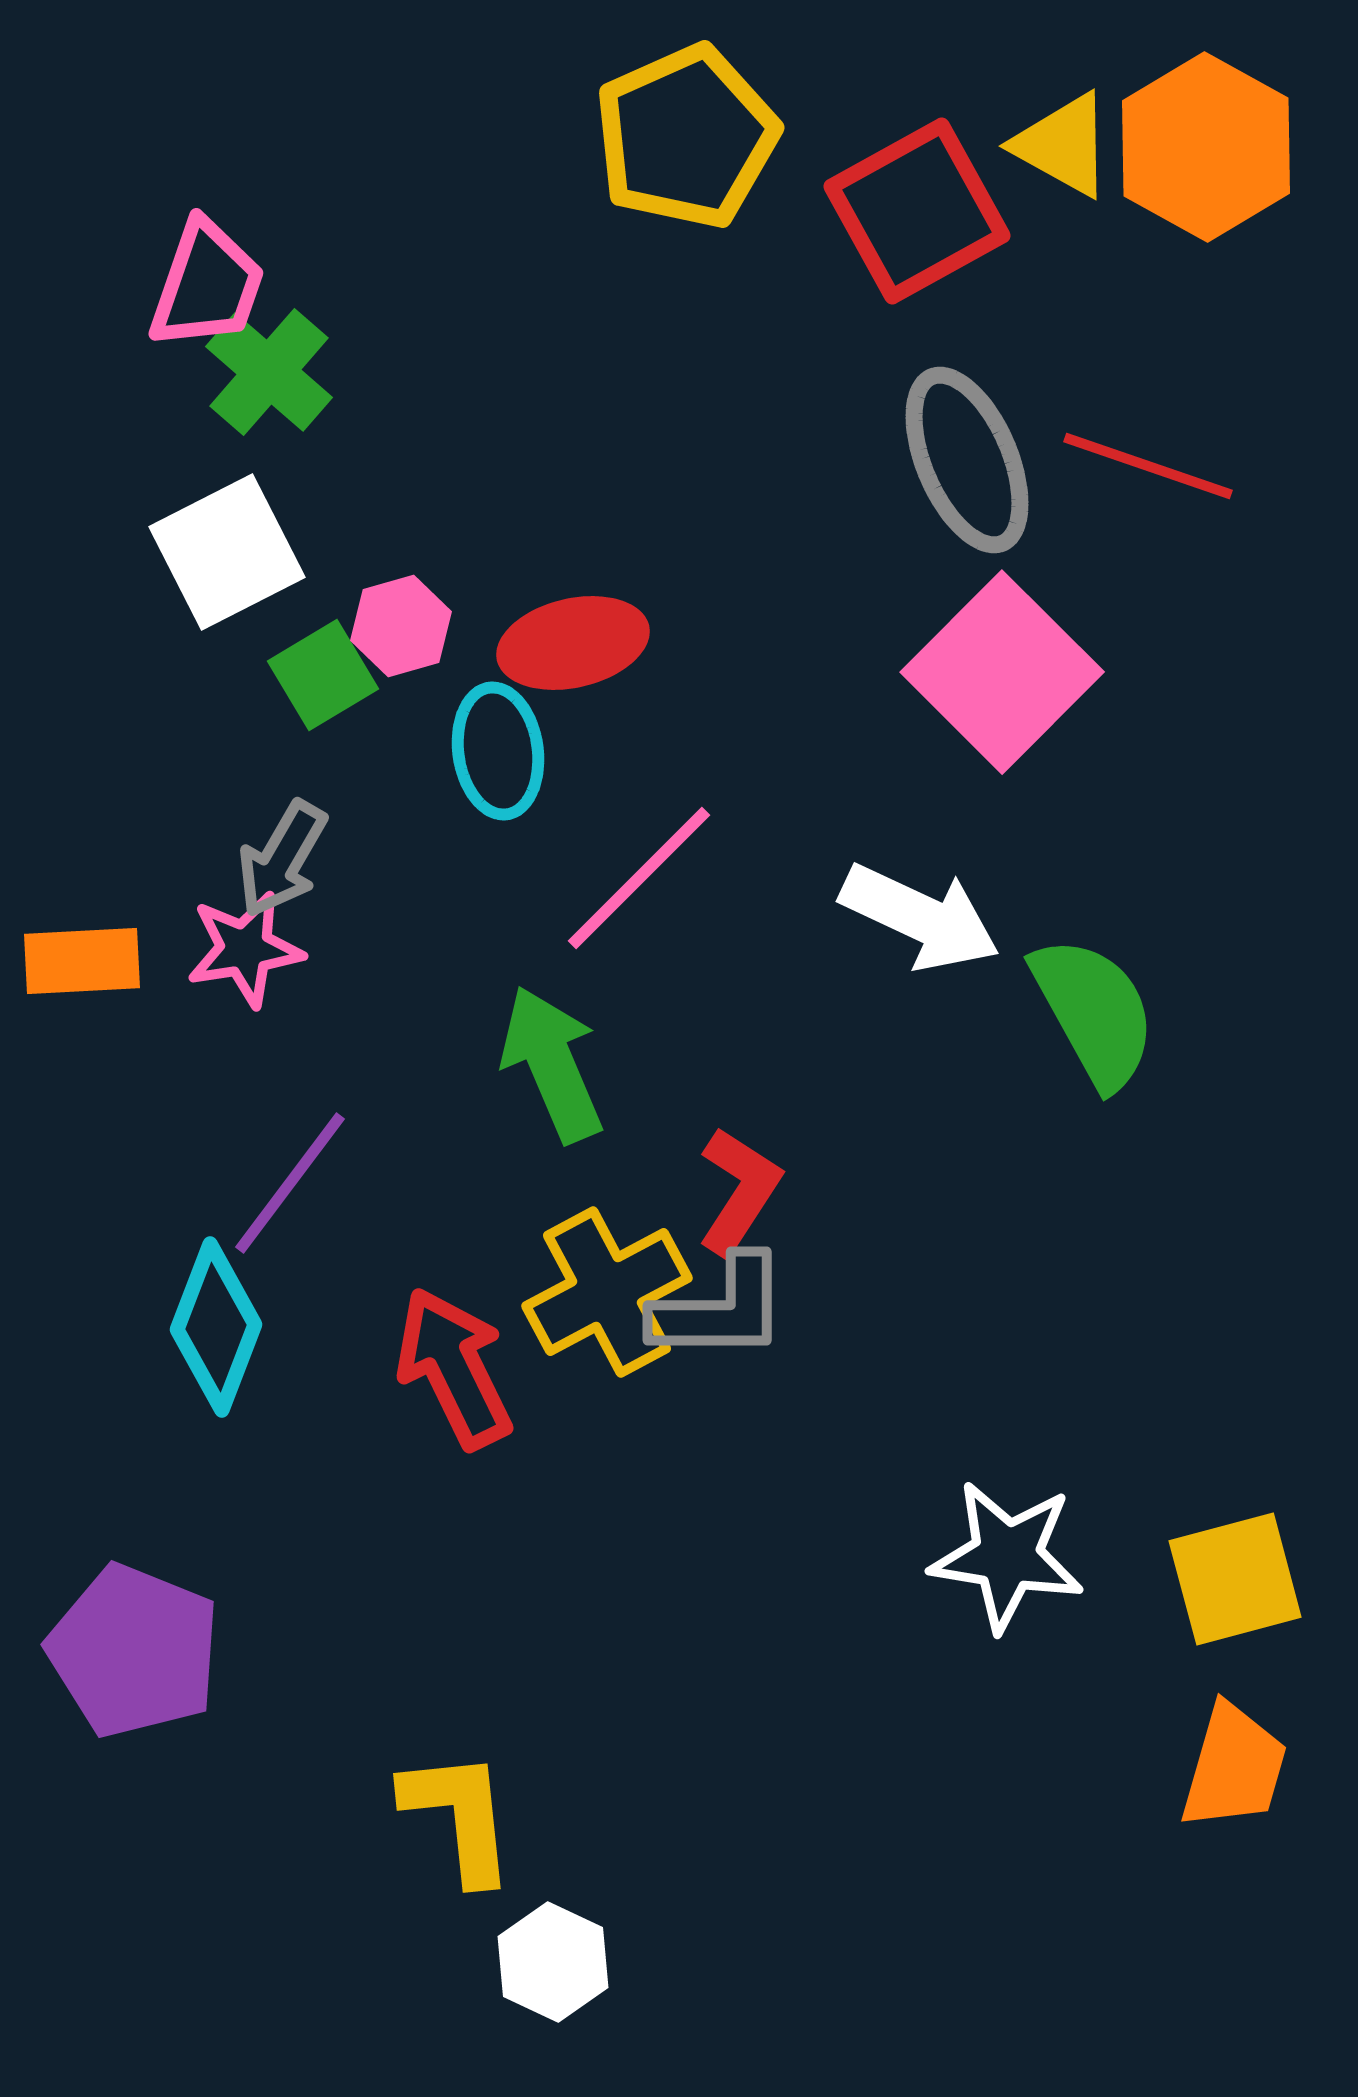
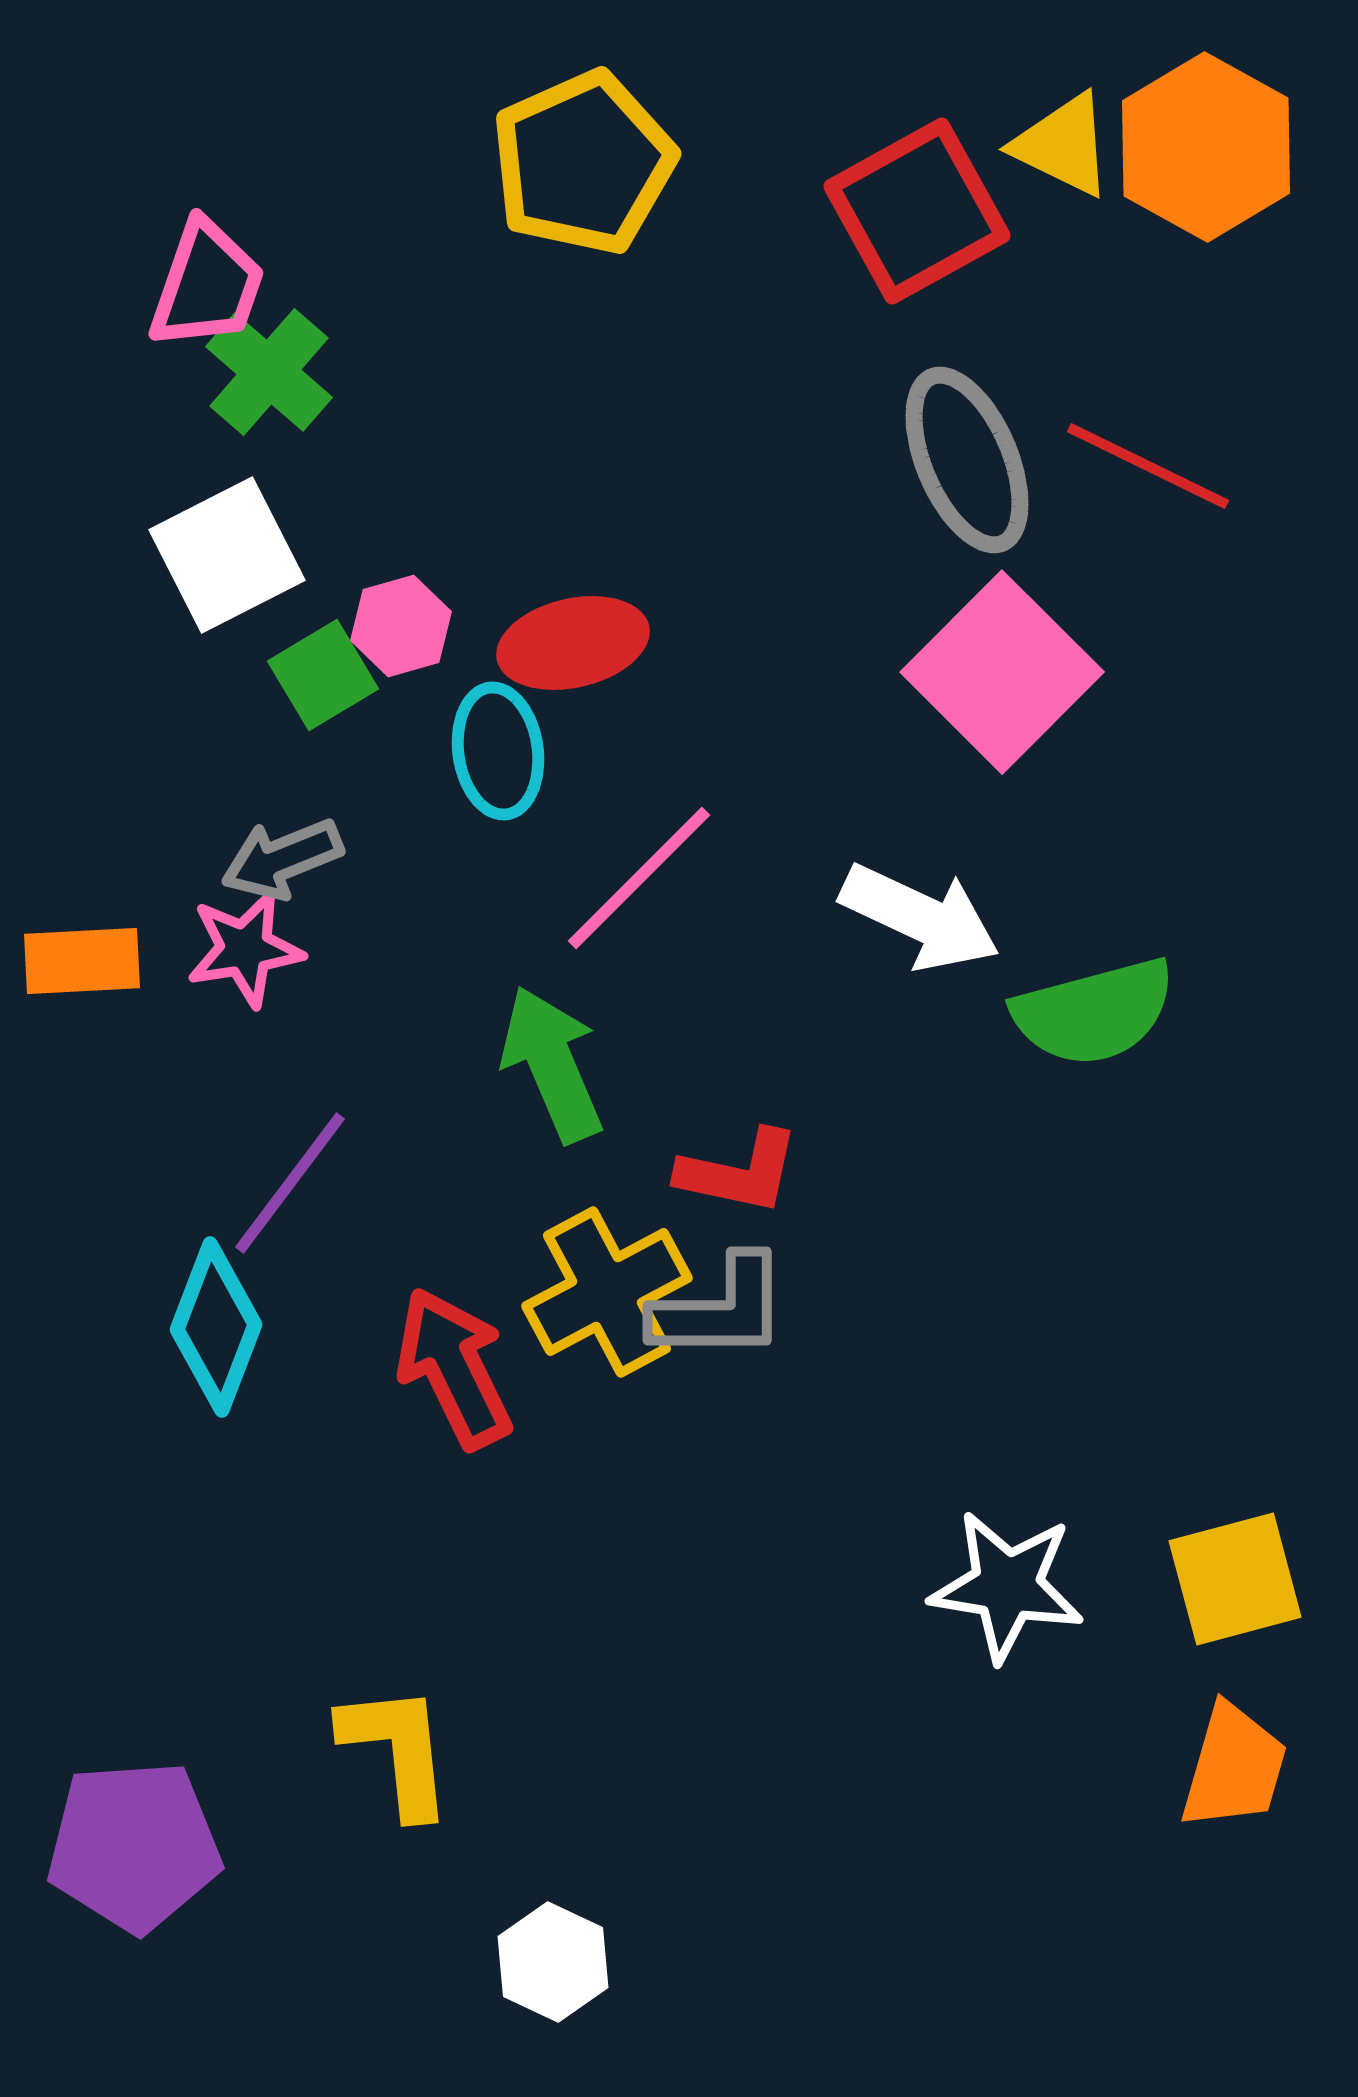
yellow pentagon: moved 103 px left, 26 px down
yellow triangle: rotated 3 degrees counterclockwise
red line: rotated 7 degrees clockwise
white square: moved 3 px down
gray arrow: rotated 38 degrees clockwise
green semicircle: rotated 104 degrees clockwise
red L-shape: moved 19 px up; rotated 69 degrees clockwise
white star: moved 30 px down
purple pentagon: moved 195 px down; rotated 26 degrees counterclockwise
yellow L-shape: moved 62 px left, 66 px up
